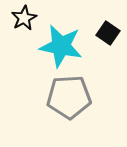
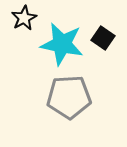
black square: moved 5 px left, 5 px down
cyan star: moved 1 px right, 2 px up
